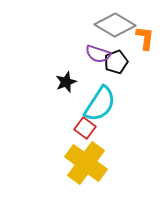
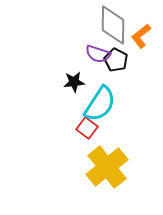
gray diamond: moved 2 px left; rotated 60 degrees clockwise
orange L-shape: moved 4 px left, 2 px up; rotated 135 degrees counterclockwise
black pentagon: moved 2 px up; rotated 25 degrees counterclockwise
black star: moved 8 px right; rotated 15 degrees clockwise
red square: moved 2 px right
yellow cross: moved 21 px right, 4 px down; rotated 15 degrees clockwise
